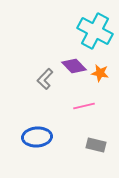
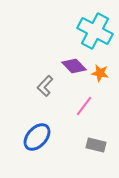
gray L-shape: moved 7 px down
pink line: rotated 40 degrees counterclockwise
blue ellipse: rotated 44 degrees counterclockwise
